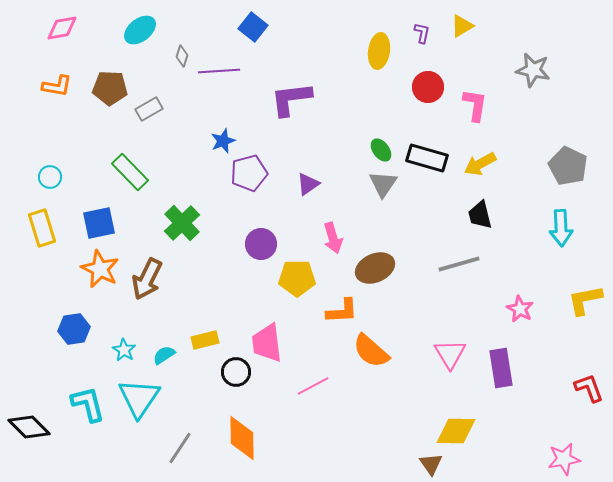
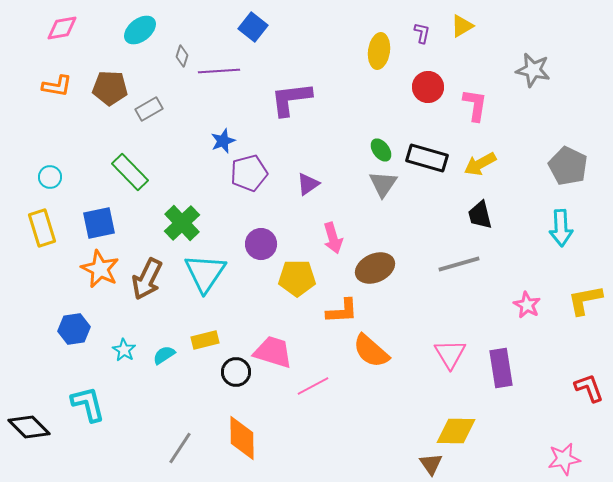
pink star at (520, 309): moved 7 px right, 4 px up
pink trapezoid at (267, 343): moved 6 px right, 9 px down; rotated 114 degrees clockwise
cyan triangle at (139, 398): moved 66 px right, 125 px up
